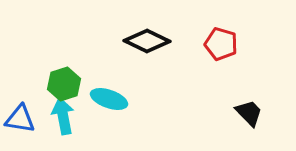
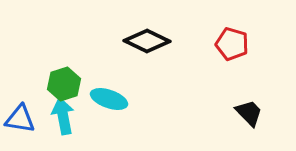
red pentagon: moved 11 px right
